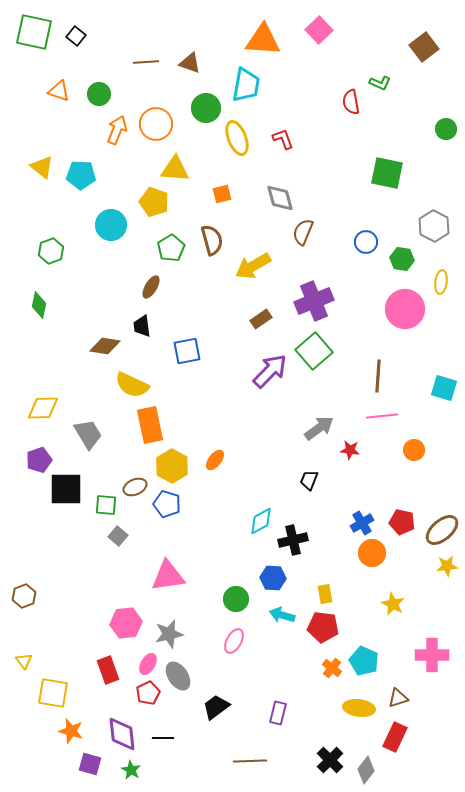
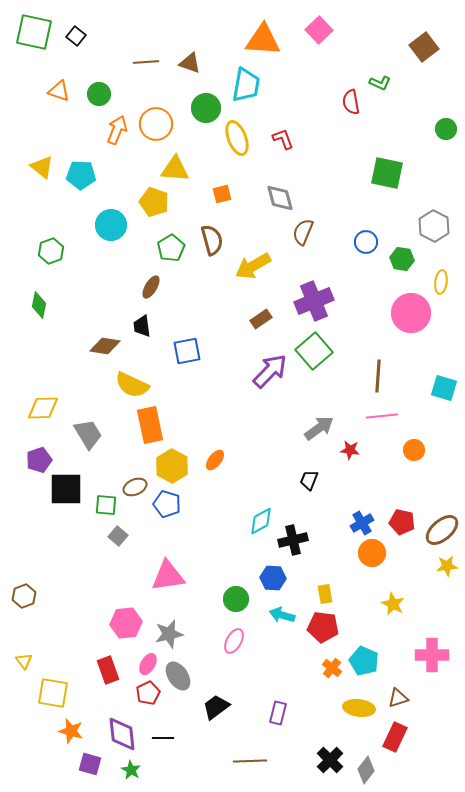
pink circle at (405, 309): moved 6 px right, 4 px down
